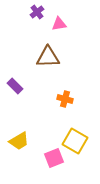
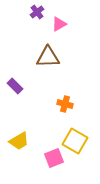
pink triangle: rotated 21 degrees counterclockwise
orange cross: moved 5 px down
